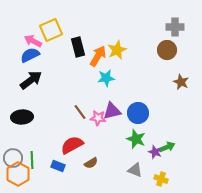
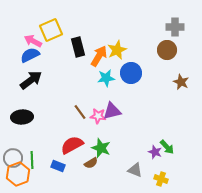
orange arrow: moved 1 px right
blue circle: moved 7 px left, 40 px up
pink star: moved 2 px up
green star: moved 35 px left, 9 px down
green arrow: rotated 70 degrees clockwise
orange hexagon: rotated 10 degrees clockwise
